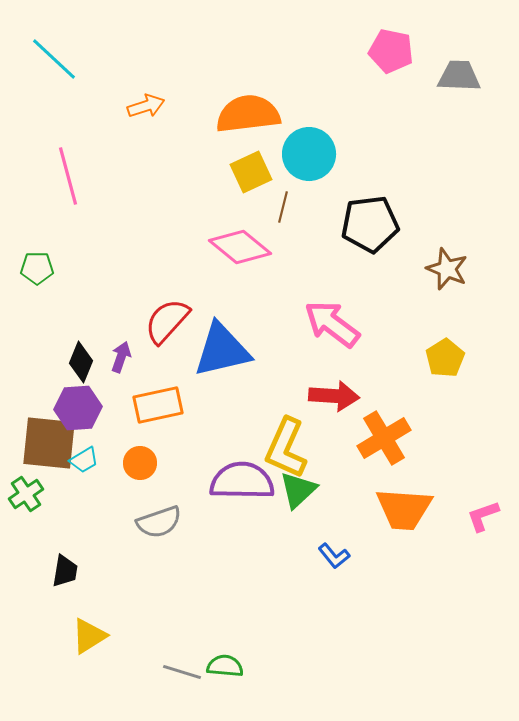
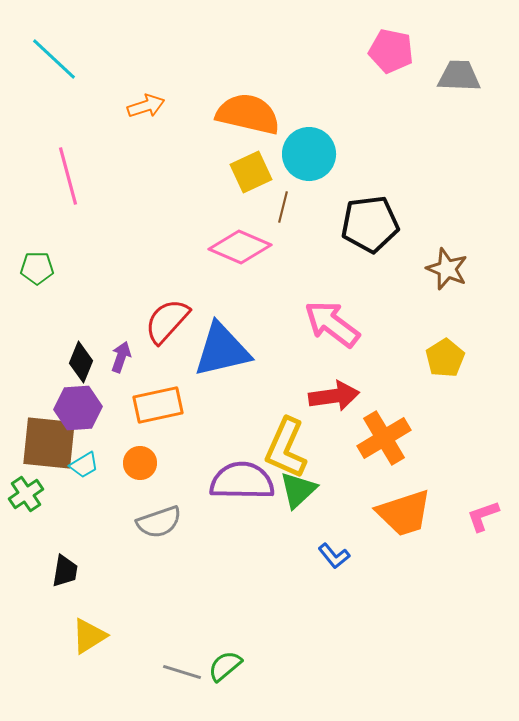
orange semicircle: rotated 20 degrees clockwise
pink diamond: rotated 16 degrees counterclockwise
red arrow: rotated 12 degrees counterclockwise
cyan trapezoid: moved 5 px down
orange trapezoid: moved 4 px down; rotated 22 degrees counterclockwise
green semicircle: rotated 45 degrees counterclockwise
